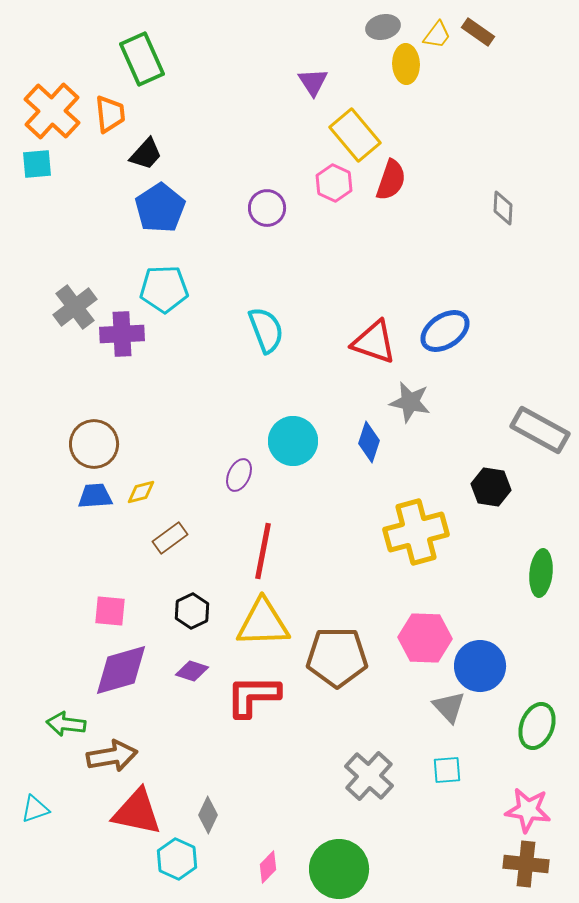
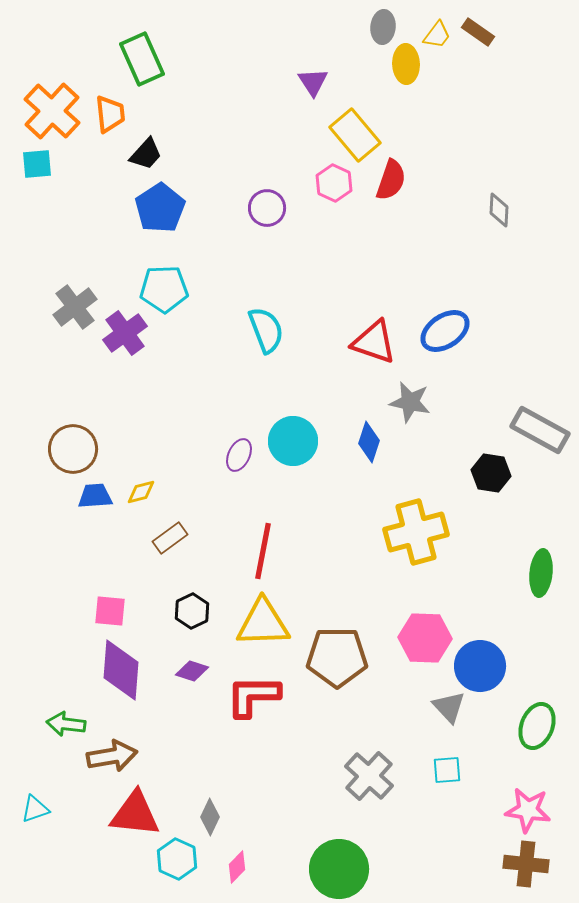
gray ellipse at (383, 27): rotated 72 degrees counterclockwise
gray diamond at (503, 208): moved 4 px left, 2 px down
purple cross at (122, 334): moved 3 px right, 1 px up; rotated 33 degrees counterclockwise
brown circle at (94, 444): moved 21 px left, 5 px down
purple ellipse at (239, 475): moved 20 px up
black hexagon at (491, 487): moved 14 px up
purple diamond at (121, 670): rotated 70 degrees counterclockwise
red triangle at (137, 812): moved 2 px left, 2 px down; rotated 6 degrees counterclockwise
gray diamond at (208, 815): moved 2 px right, 2 px down
pink diamond at (268, 867): moved 31 px left
